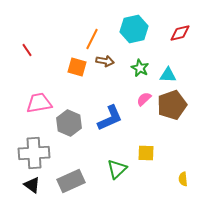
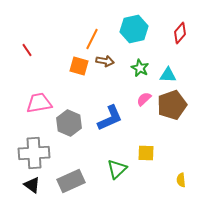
red diamond: rotated 35 degrees counterclockwise
orange square: moved 2 px right, 1 px up
yellow semicircle: moved 2 px left, 1 px down
